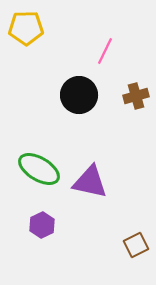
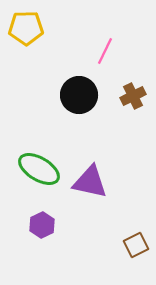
brown cross: moved 3 px left; rotated 10 degrees counterclockwise
